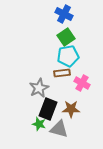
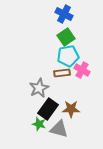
pink cross: moved 13 px up
black rectangle: rotated 15 degrees clockwise
